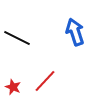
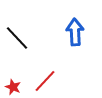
blue arrow: rotated 16 degrees clockwise
black line: rotated 20 degrees clockwise
